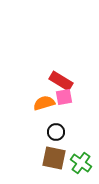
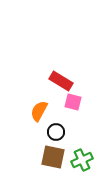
pink square: moved 9 px right, 5 px down; rotated 24 degrees clockwise
orange semicircle: moved 5 px left, 8 px down; rotated 45 degrees counterclockwise
brown square: moved 1 px left, 1 px up
green cross: moved 1 px right, 3 px up; rotated 30 degrees clockwise
